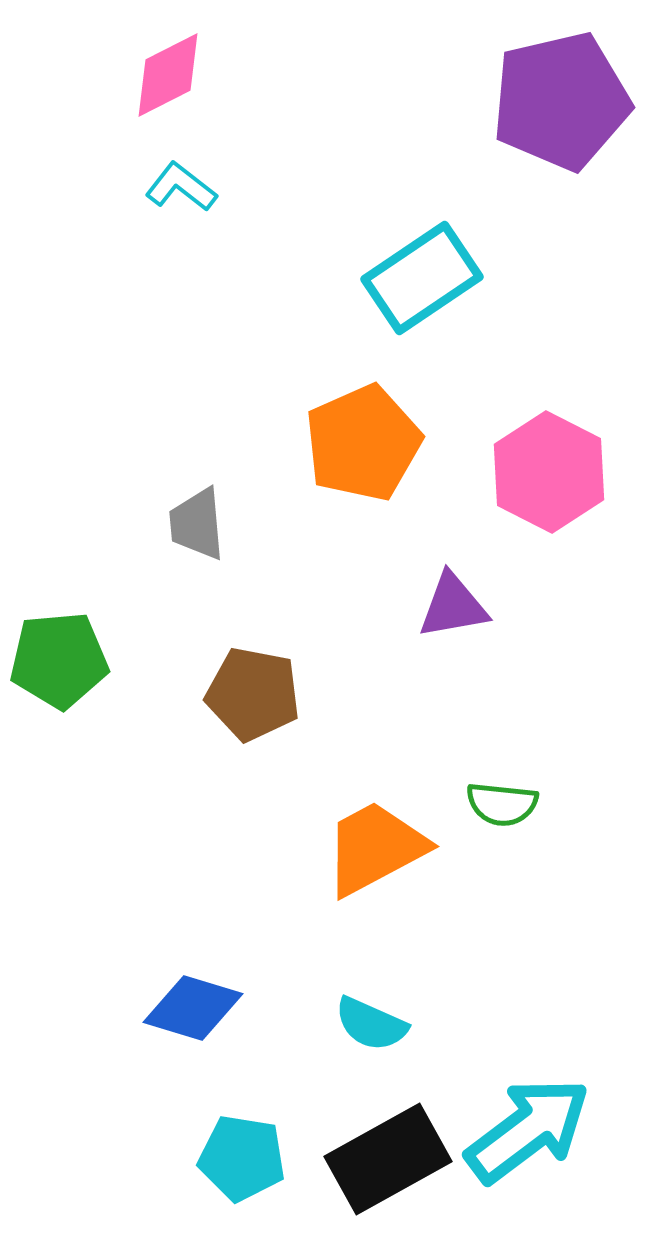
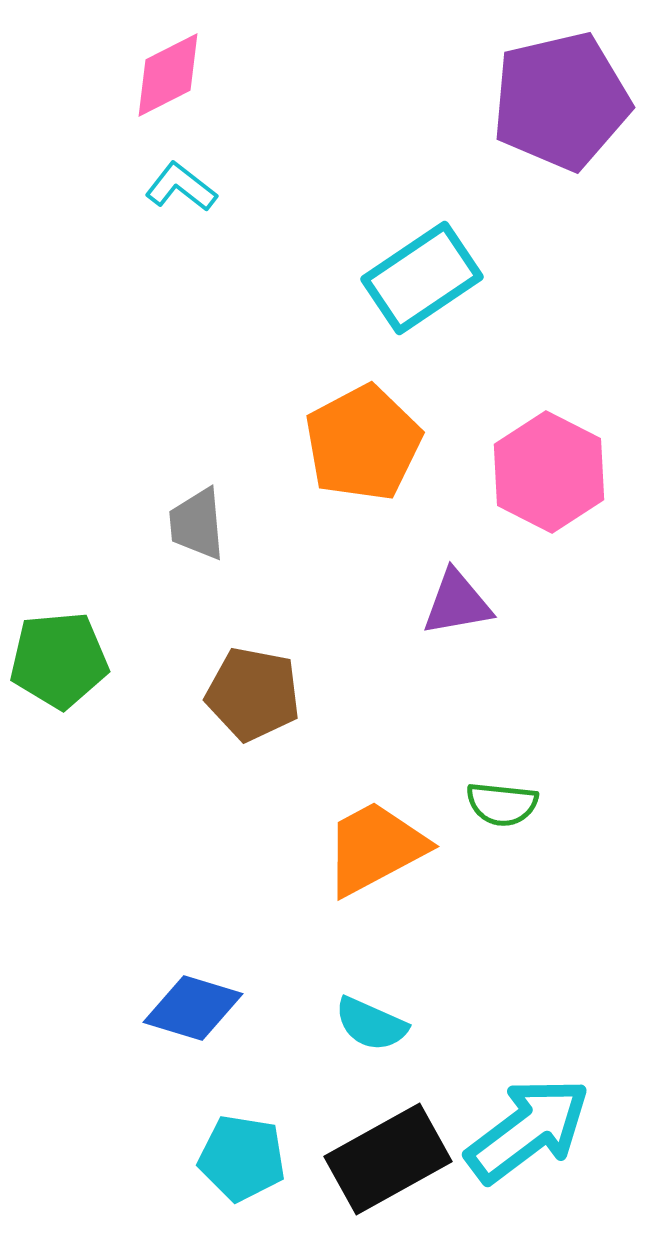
orange pentagon: rotated 4 degrees counterclockwise
purple triangle: moved 4 px right, 3 px up
